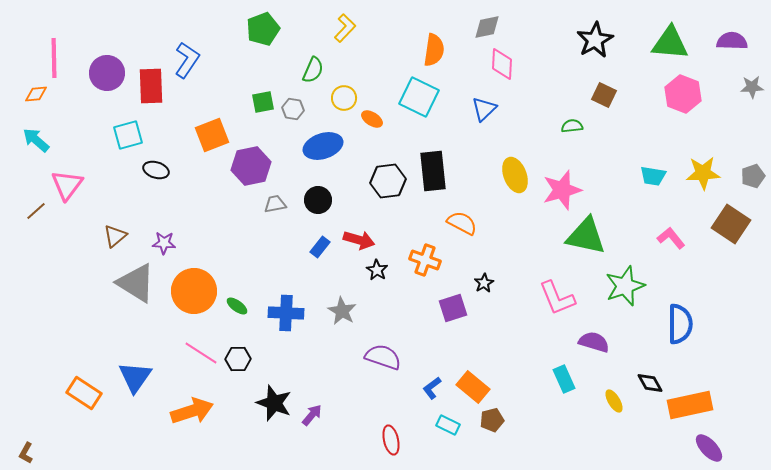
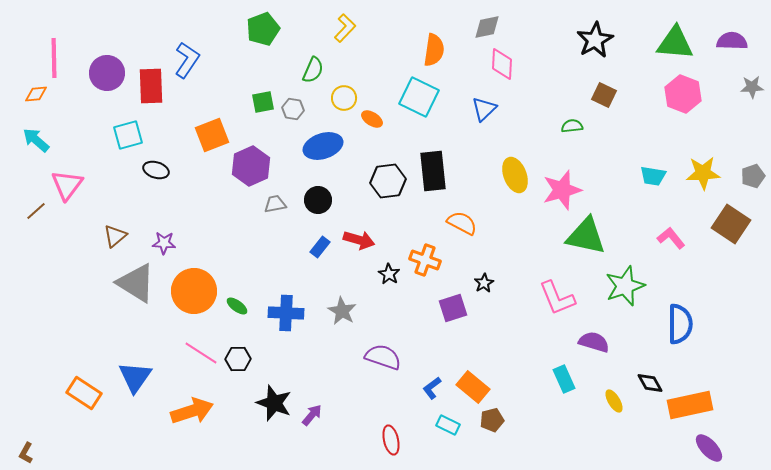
green triangle at (670, 43): moved 5 px right
purple hexagon at (251, 166): rotated 12 degrees counterclockwise
black star at (377, 270): moved 12 px right, 4 px down
